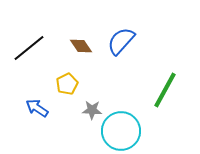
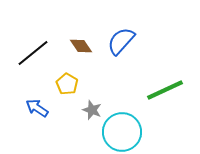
black line: moved 4 px right, 5 px down
yellow pentagon: rotated 15 degrees counterclockwise
green line: rotated 36 degrees clockwise
gray star: rotated 18 degrees clockwise
cyan circle: moved 1 px right, 1 px down
